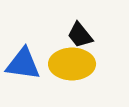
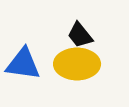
yellow ellipse: moved 5 px right
